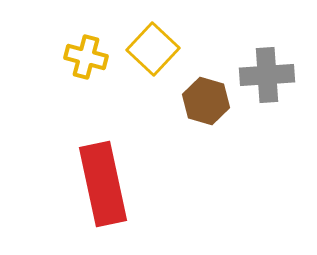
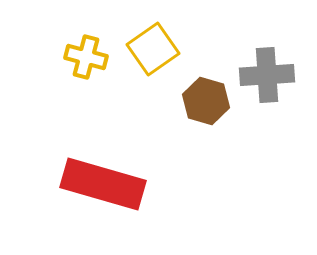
yellow square: rotated 12 degrees clockwise
red rectangle: rotated 62 degrees counterclockwise
